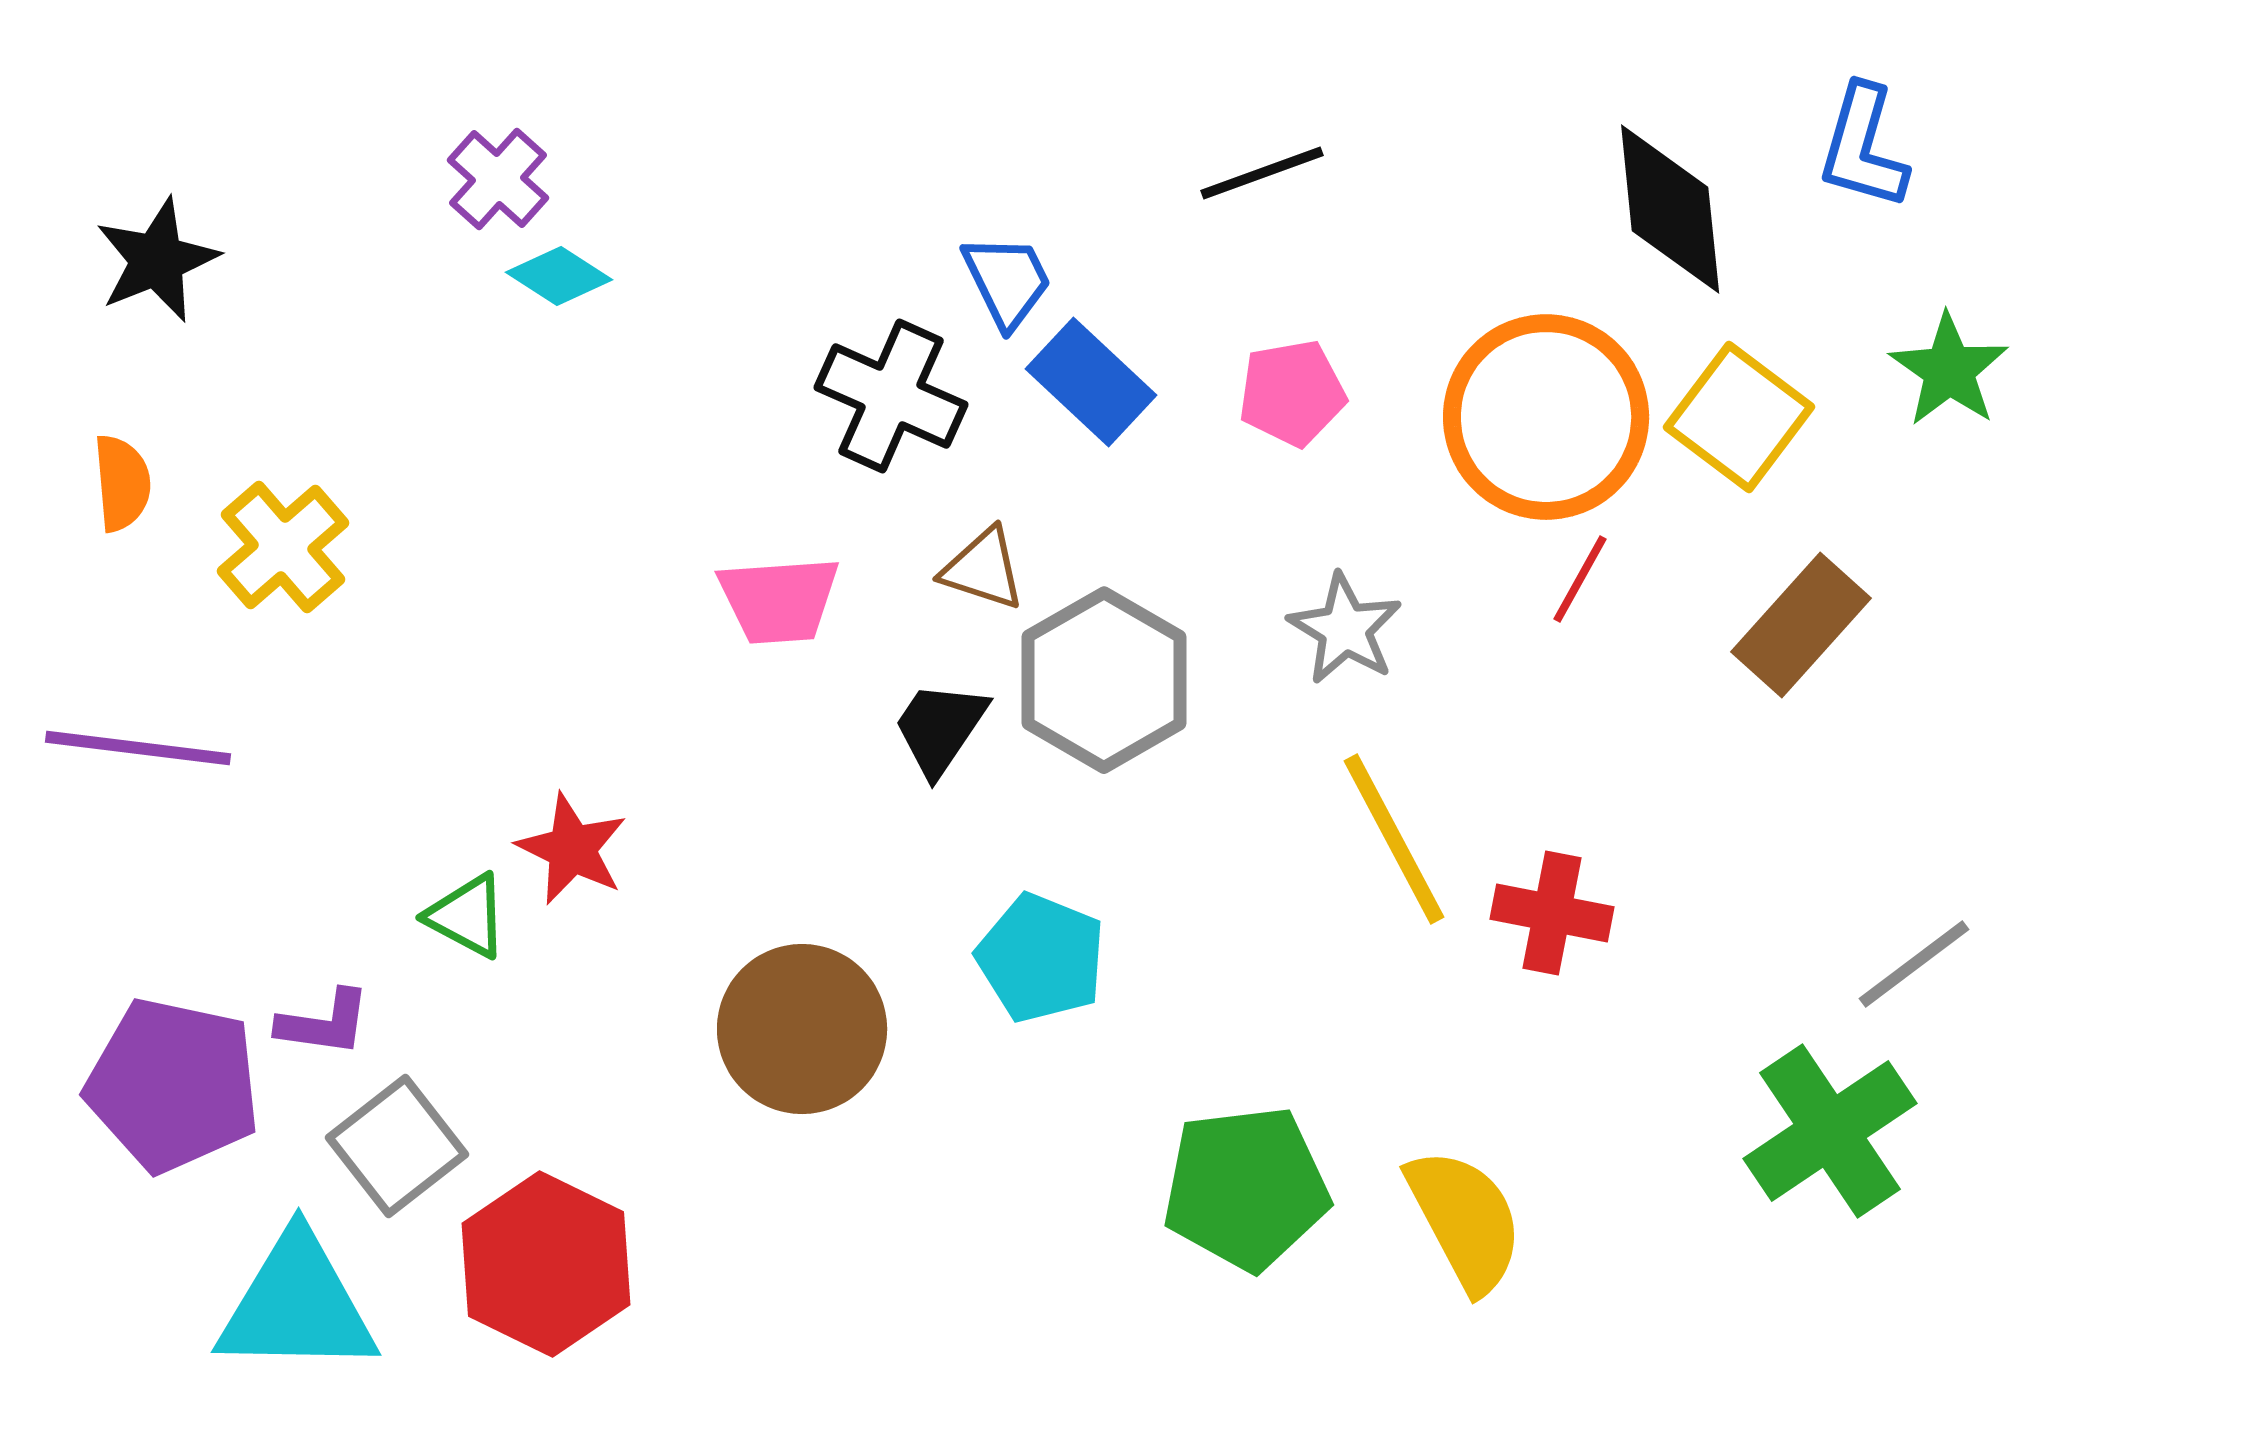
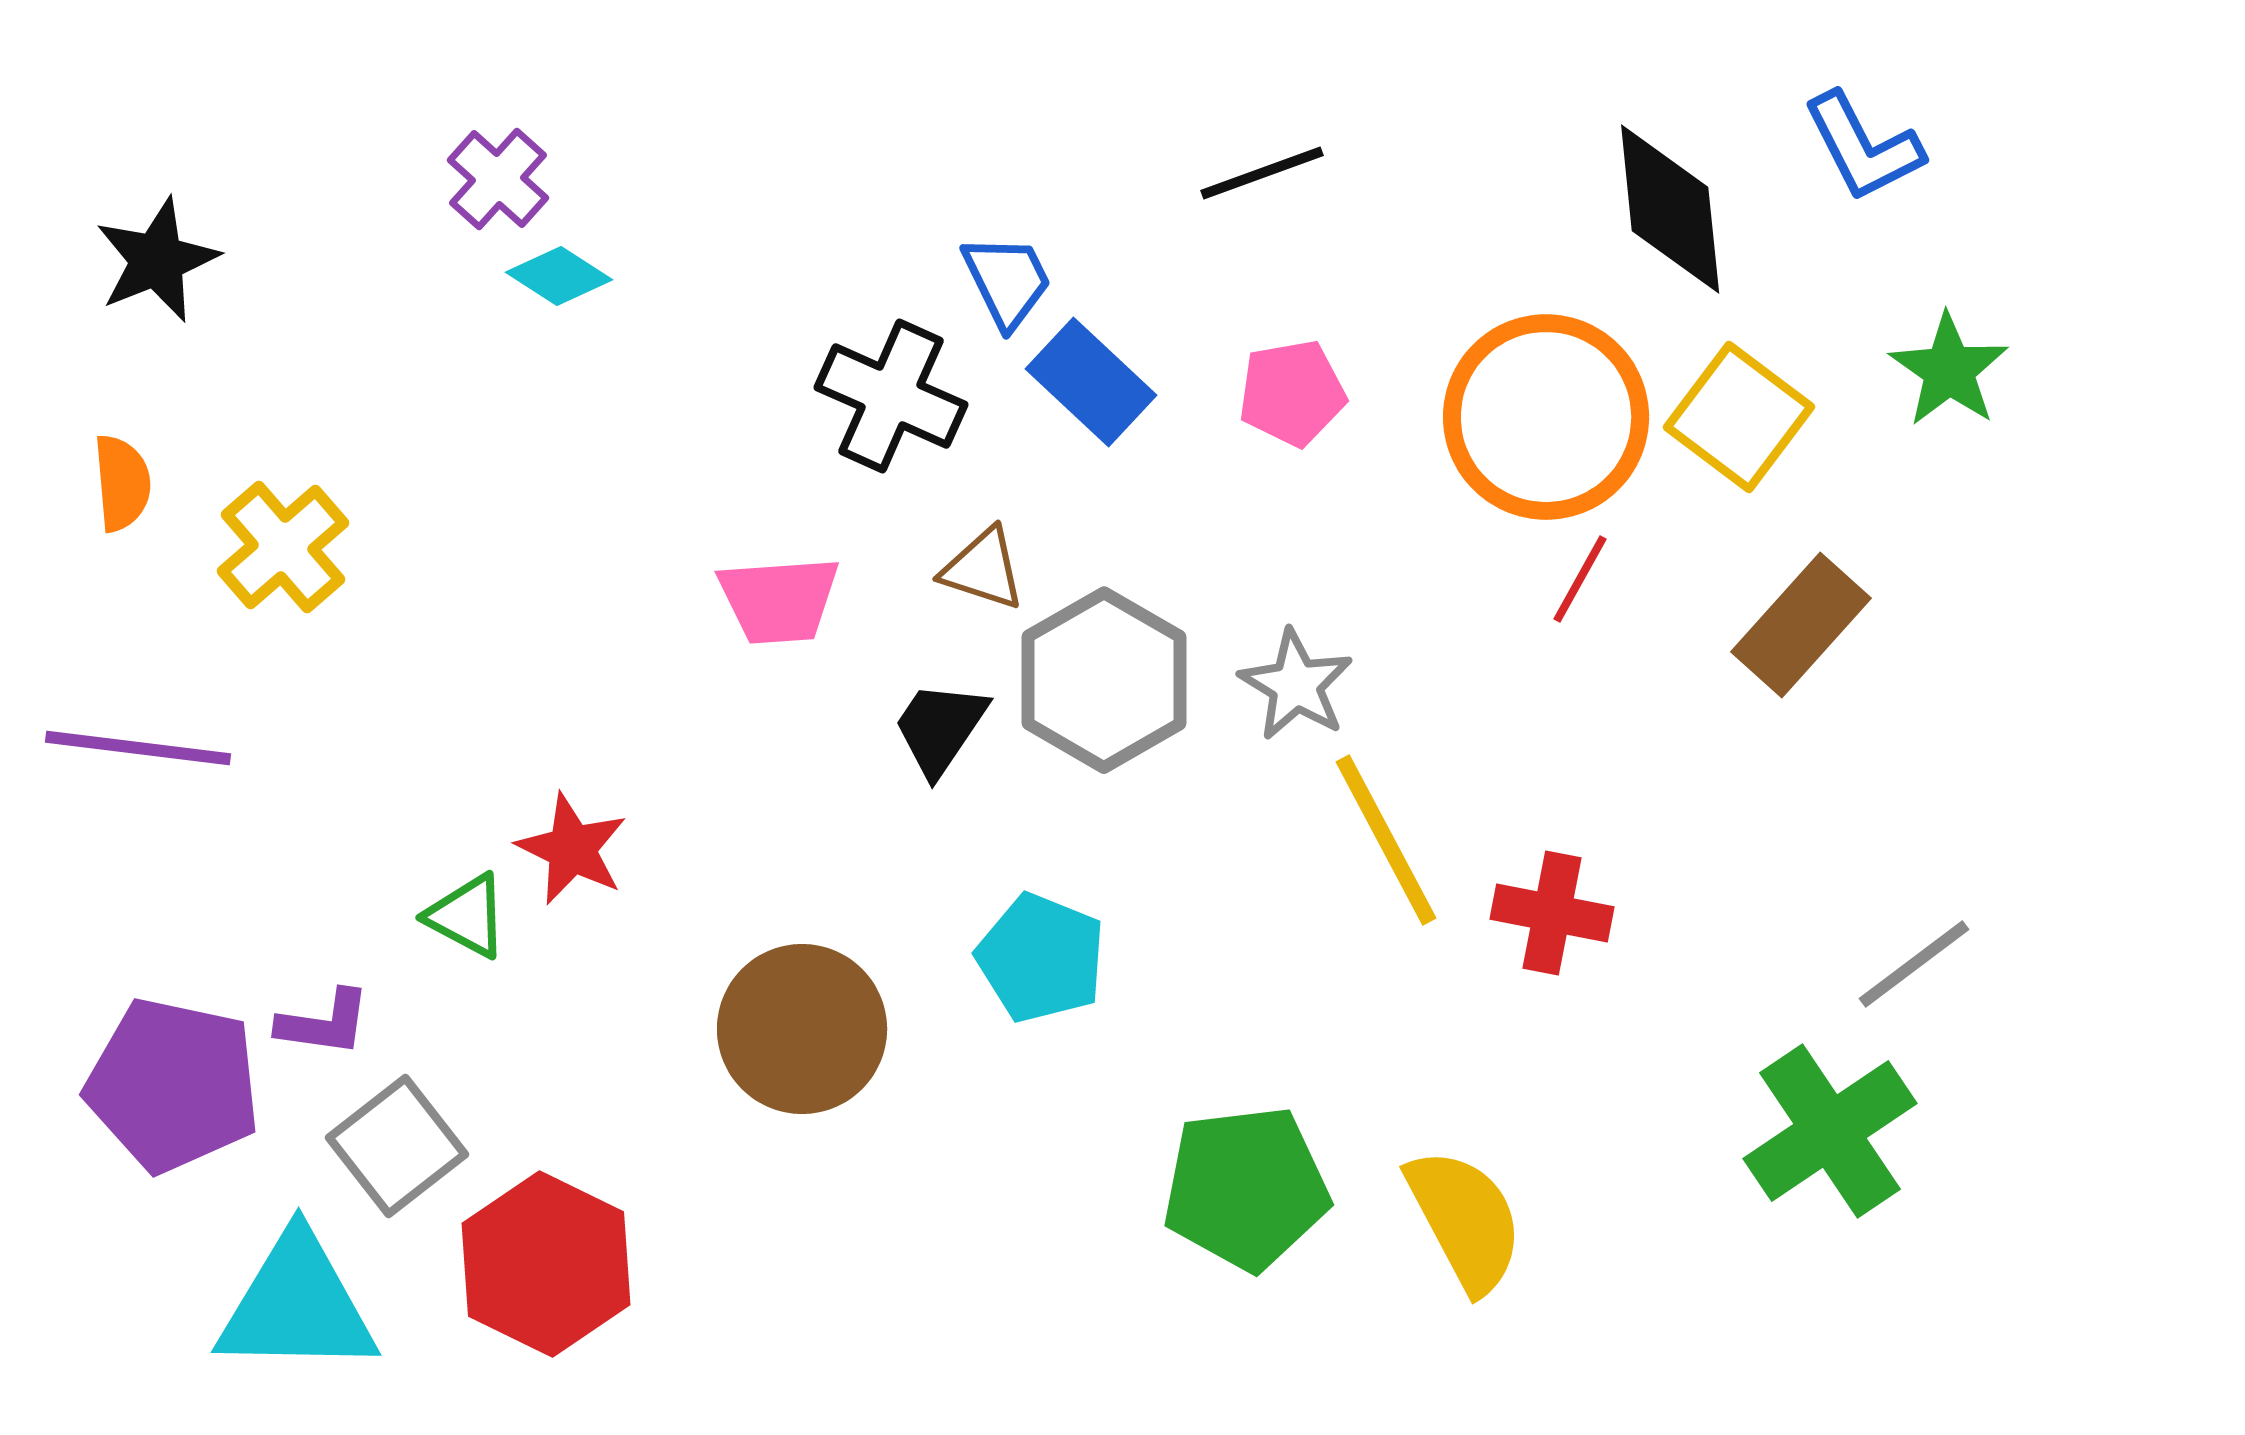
blue L-shape: rotated 43 degrees counterclockwise
gray star: moved 49 px left, 56 px down
yellow line: moved 8 px left, 1 px down
